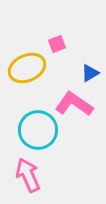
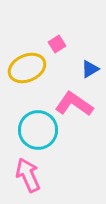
pink square: rotated 12 degrees counterclockwise
blue triangle: moved 4 px up
